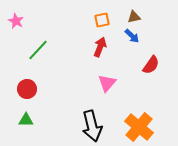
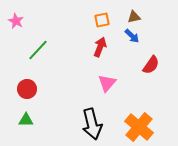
black arrow: moved 2 px up
